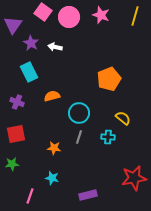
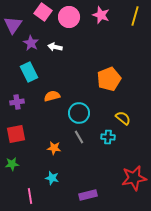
purple cross: rotated 32 degrees counterclockwise
gray line: rotated 48 degrees counterclockwise
pink line: rotated 28 degrees counterclockwise
